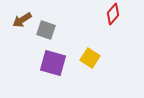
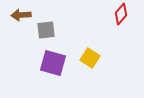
red diamond: moved 8 px right
brown arrow: moved 1 px left, 5 px up; rotated 30 degrees clockwise
gray square: rotated 24 degrees counterclockwise
